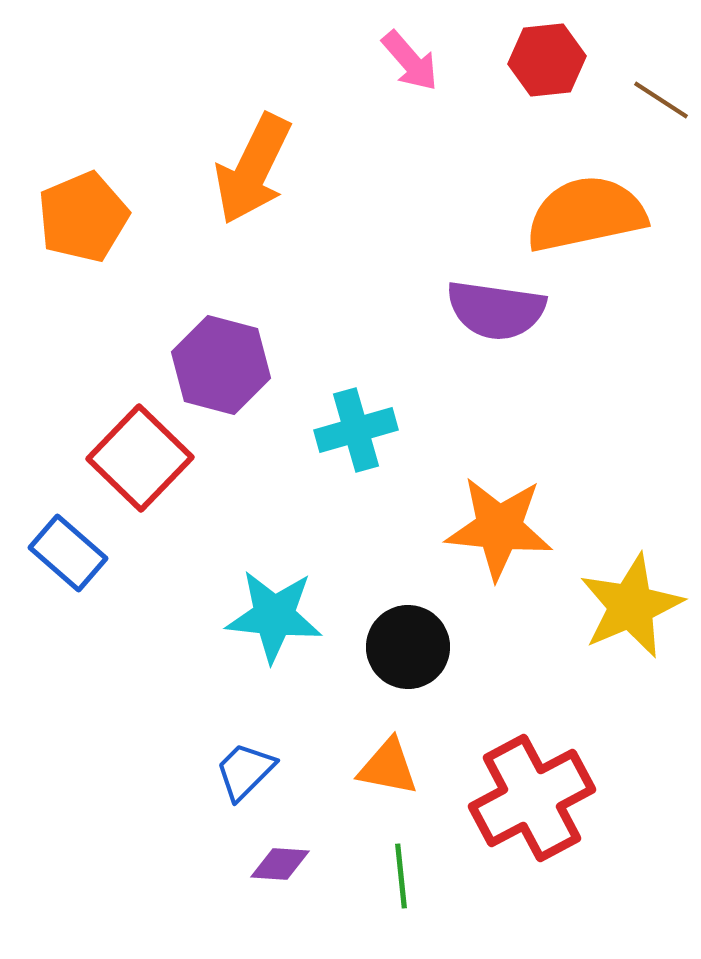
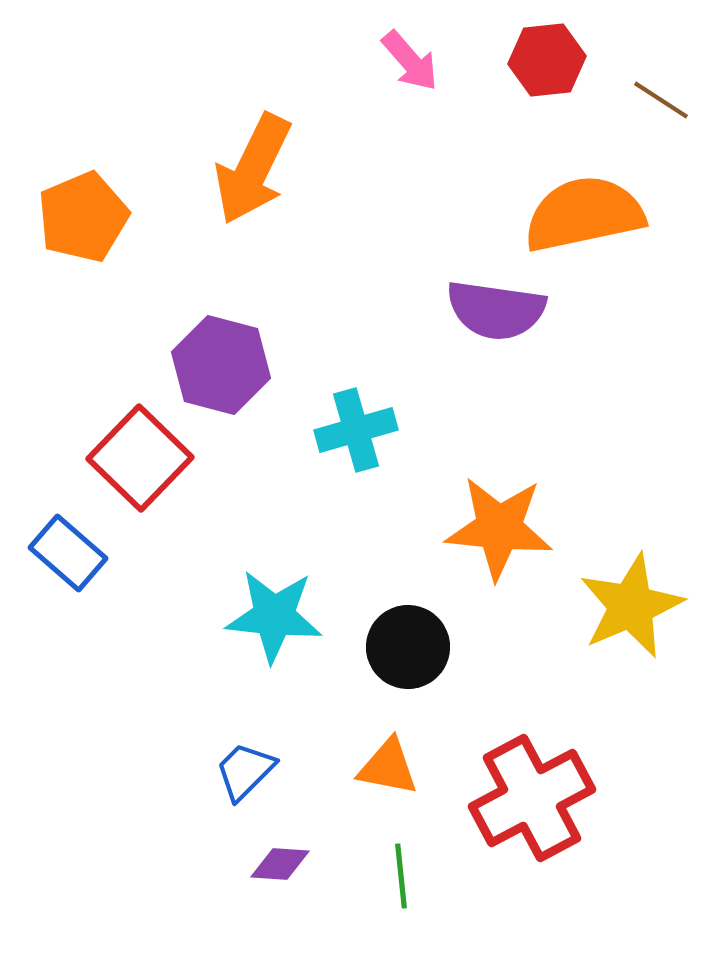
orange semicircle: moved 2 px left
